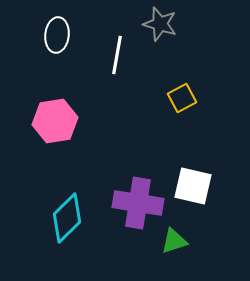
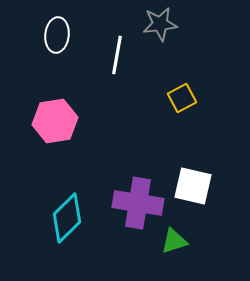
gray star: rotated 24 degrees counterclockwise
